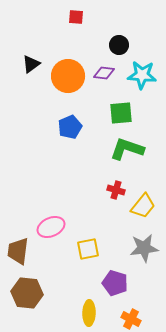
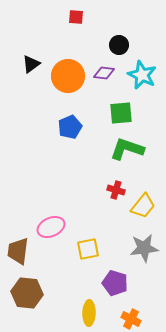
cyan star: rotated 20 degrees clockwise
